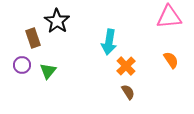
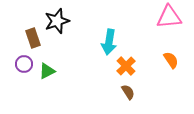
black star: rotated 20 degrees clockwise
purple circle: moved 2 px right, 1 px up
green triangle: moved 1 px left; rotated 24 degrees clockwise
